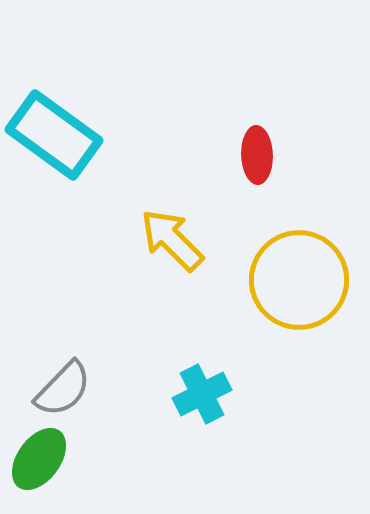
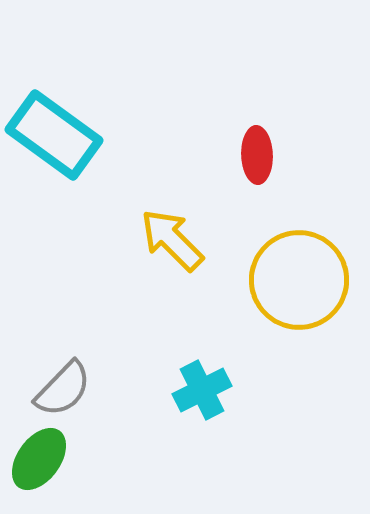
cyan cross: moved 4 px up
